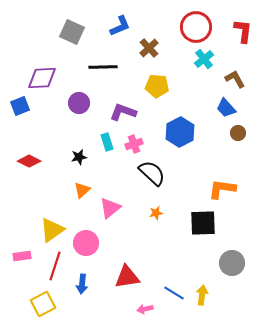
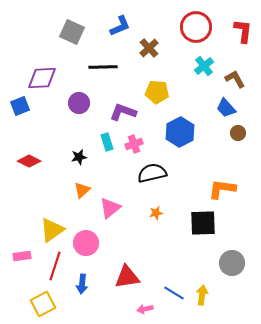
cyan cross: moved 7 px down
yellow pentagon: moved 6 px down
black semicircle: rotated 56 degrees counterclockwise
